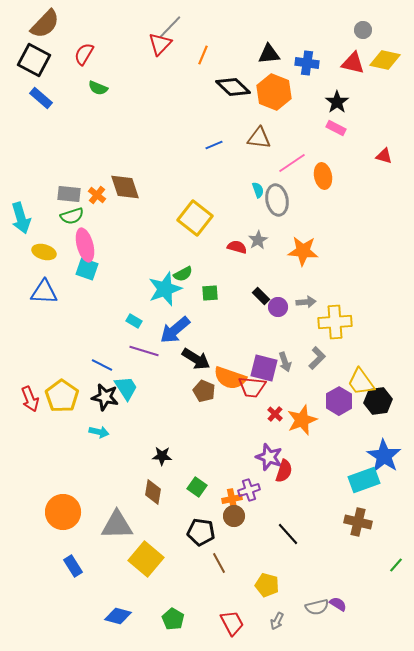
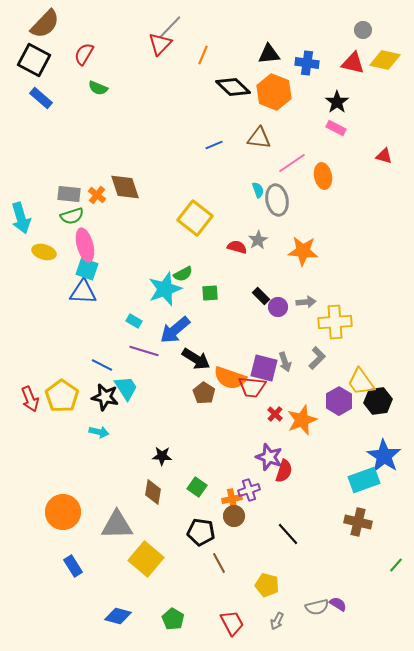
blue triangle at (44, 292): moved 39 px right
brown pentagon at (204, 391): moved 2 px down; rotated 10 degrees clockwise
